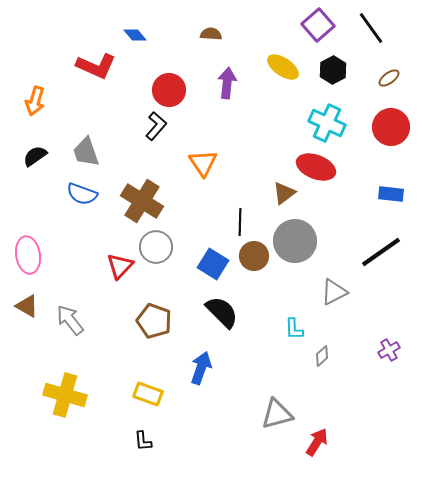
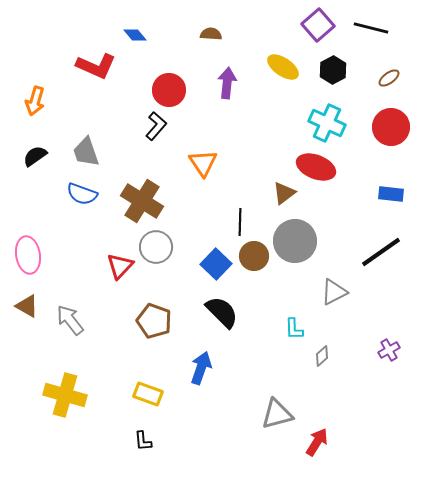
black line at (371, 28): rotated 40 degrees counterclockwise
blue square at (213, 264): moved 3 px right; rotated 12 degrees clockwise
